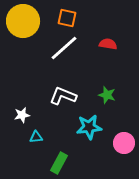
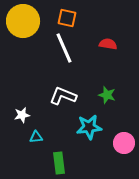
white line: rotated 72 degrees counterclockwise
green rectangle: rotated 35 degrees counterclockwise
